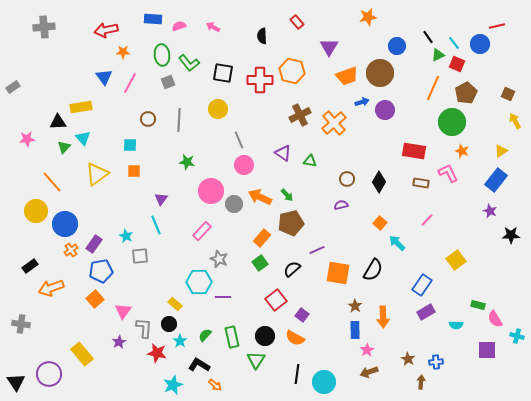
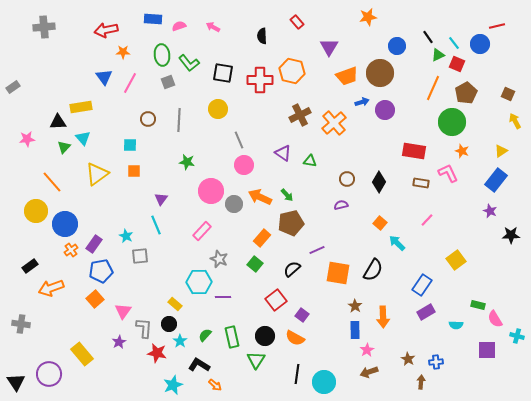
green square at (260, 263): moved 5 px left, 1 px down; rotated 14 degrees counterclockwise
